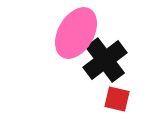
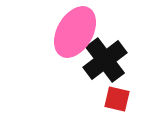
pink ellipse: moved 1 px left, 1 px up
